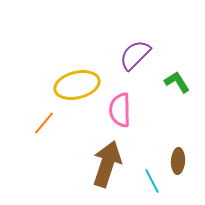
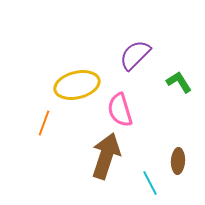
green L-shape: moved 2 px right
pink semicircle: rotated 16 degrees counterclockwise
orange line: rotated 20 degrees counterclockwise
brown arrow: moved 1 px left, 8 px up
cyan line: moved 2 px left, 2 px down
